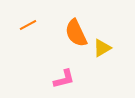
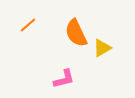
orange line: rotated 12 degrees counterclockwise
